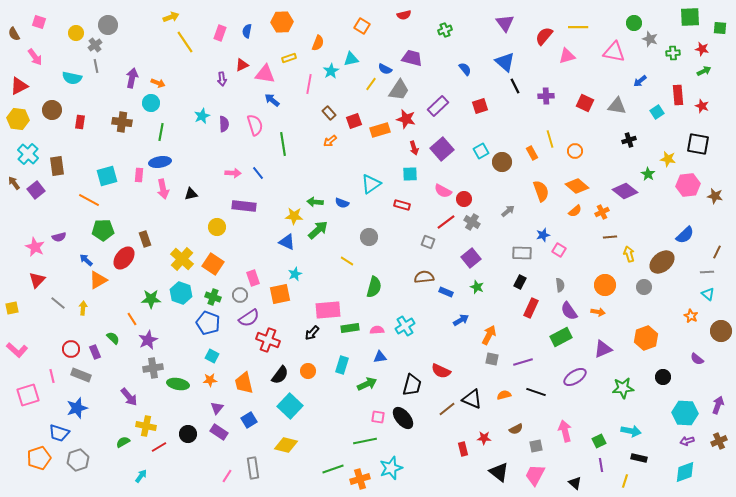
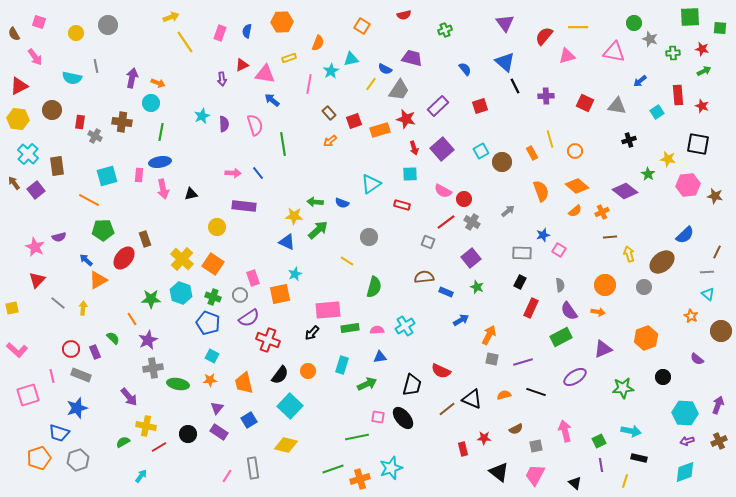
gray cross at (95, 45): moved 91 px down; rotated 24 degrees counterclockwise
green line at (365, 441): moved 8 px left, 4 px up
